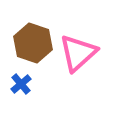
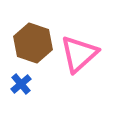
pink triangle: moved 1 px right, 1 px down
